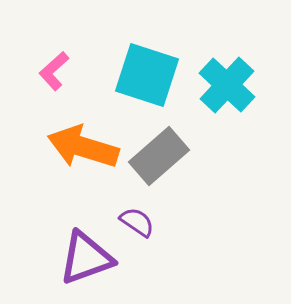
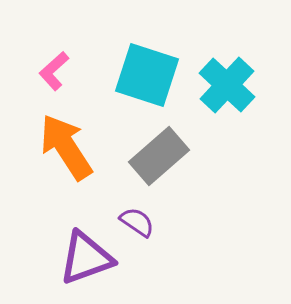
orange arrow: moved 17 px left; rotated 40 degrees clockwise
